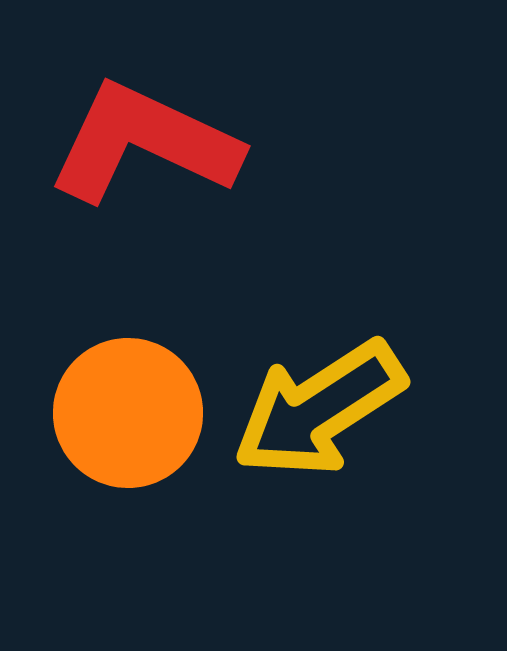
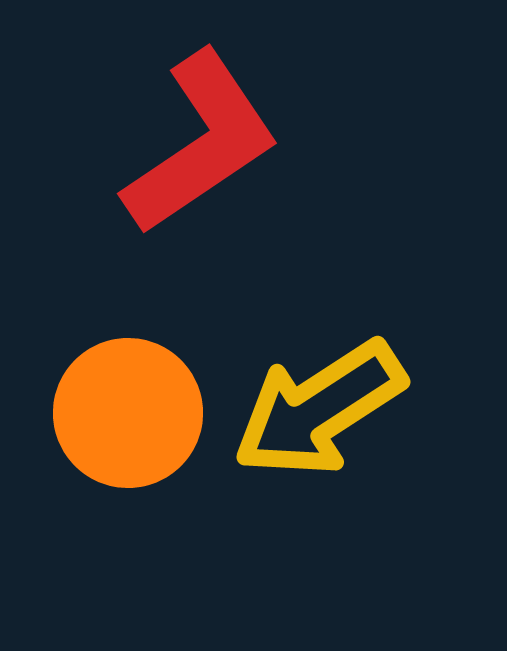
red L-shape: moved 57 px right; rotated 121 degrees clockwise
